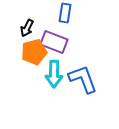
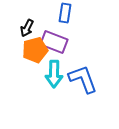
orange pentagon: moved 1 px right, 2 px up
